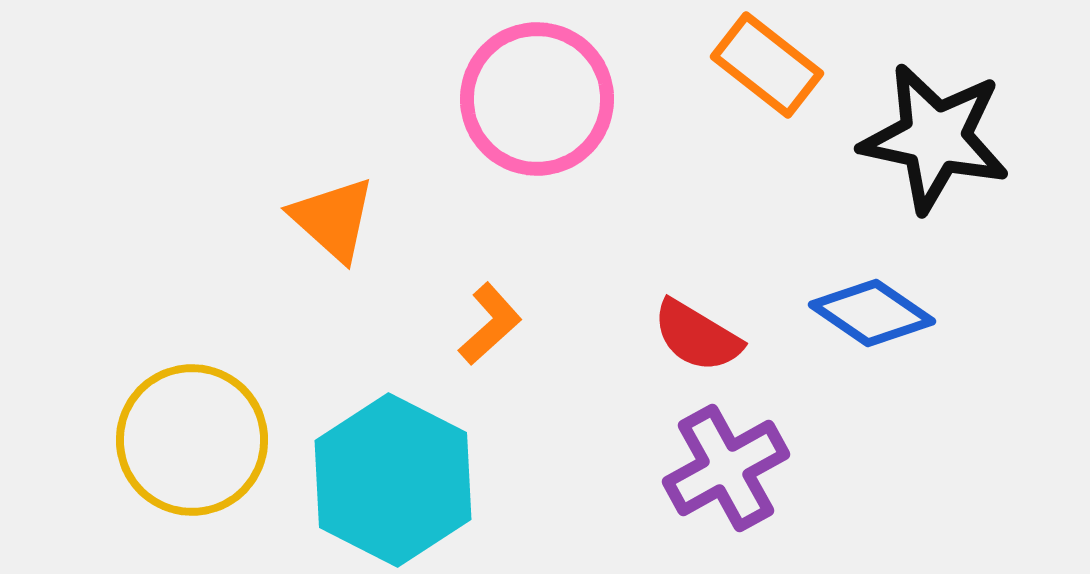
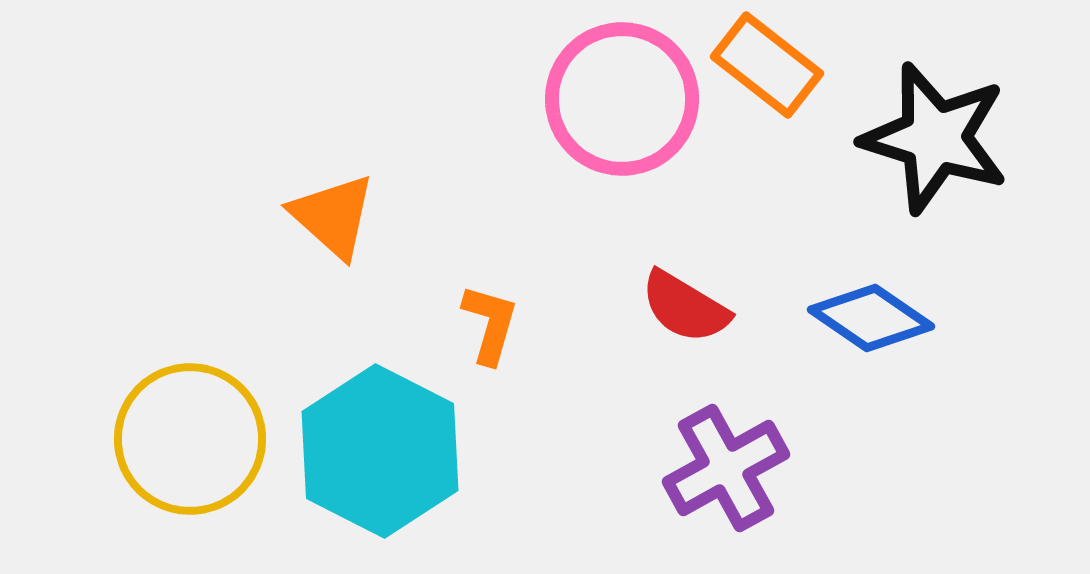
pink circle: moved 85 px right
black star: rotated 5 degrees clockwise
orange triangle: moved 3 px up
blue diamond: moved 1 px left, 5 px down
orange L-shape: rotated 32 degrees counterclockwise
red semicircle: moved 12 px left, 29 px up
yellow circle: moved 2 px left, 1 px up
cyan hexagon: moved 13 px left, 29 px up
